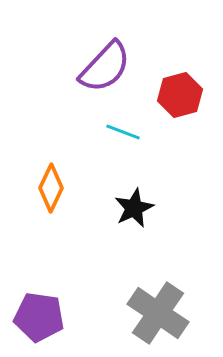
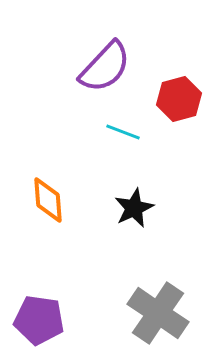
red hexagon: moved 1 px left, 4 px down
orange diamond: moved 3 px left, 12 px down; rotated 30 degrees counterclockwise
purple pentagon: moved 3 px down
